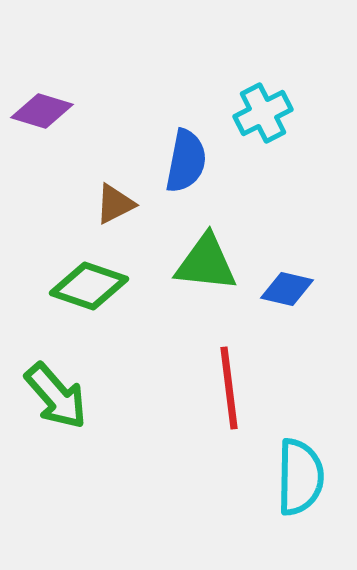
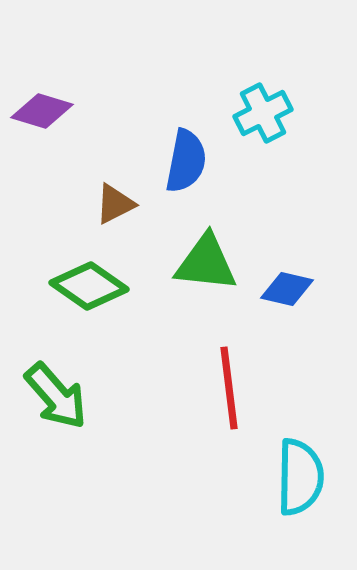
green diamond: rotated 16 degrees clockwise
